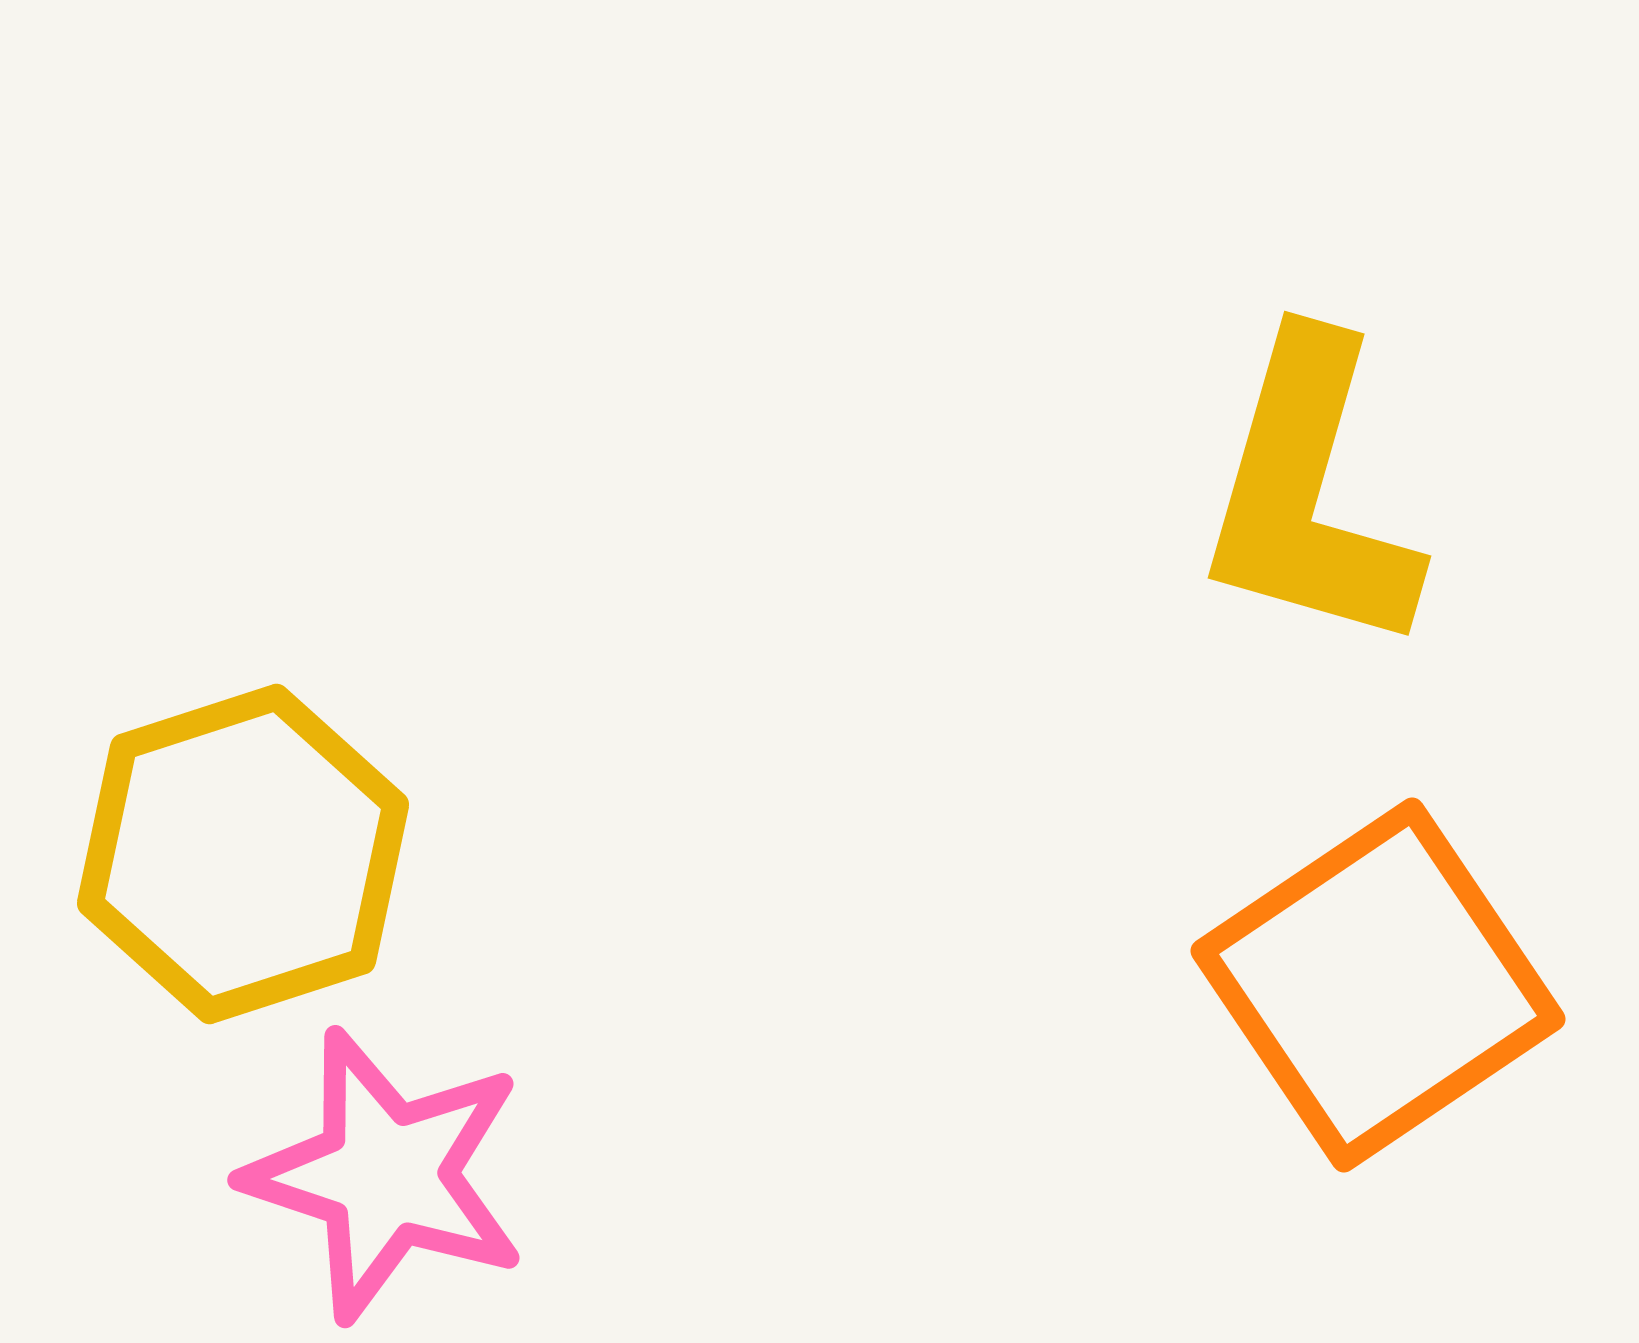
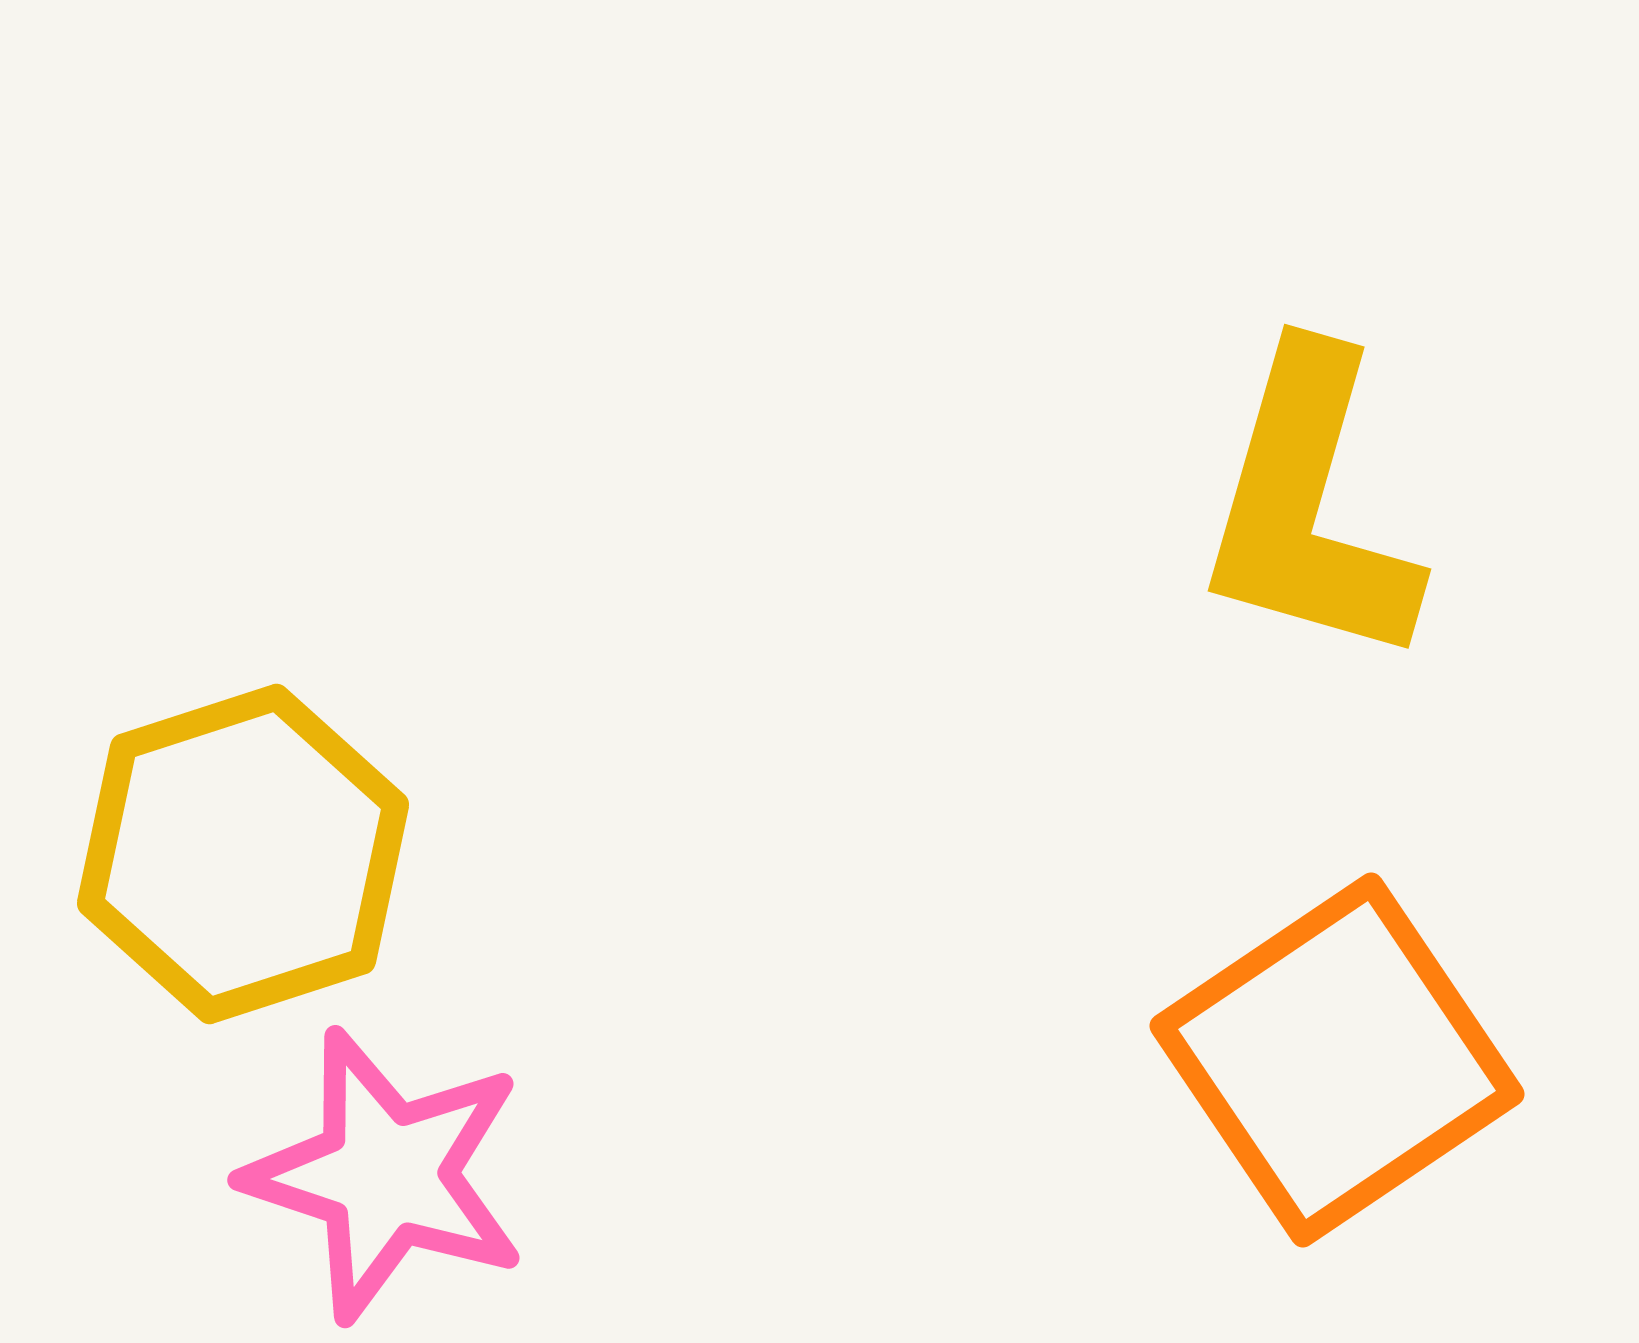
yellow L-shape: moved 13 px down
orange square: moved 41 px left, 75 px down
